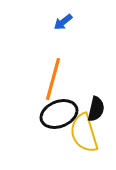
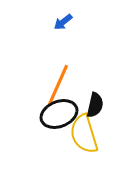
orange line: moved 5 px right, 6 px down; rotated 9 degrees clockwise
black semicircle: moved 1 px left, 4 px up
yellow semicircle: moved 1 px down
